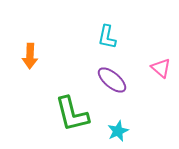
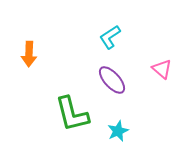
cyan L-shape: moved 3 px right; rotated 45 degrees clockwise
orange arrow: moved 1 px left, 2 px up
pink triangle: moved 1 px right, 1 px down
purple ellipse: rotated 8 degrees clockwise
